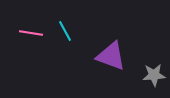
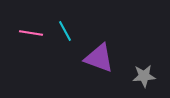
purple triangle: moved 12 px left, 2 px down
gray star: moved 10 px left, 1 px down
